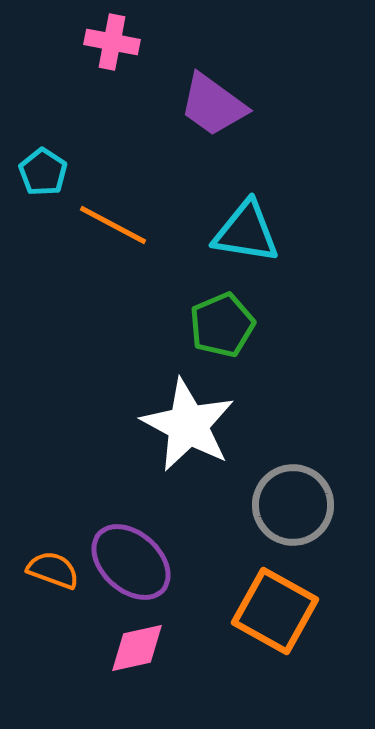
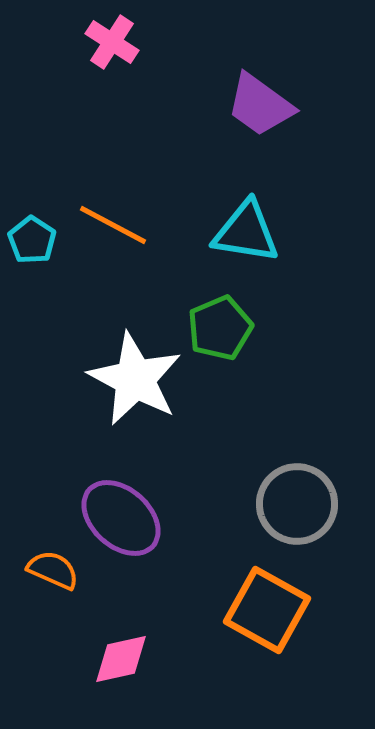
pink cross: rotated 22 degrees clockwise
purple trapezoid: moved 47 px right
cyan pentagon: moved 11 px left, 68 px down
green pentagon: moved 2 px left, 3 px down
white star: moved 53 px left, 46 px up
gray circle: moved 4 px right, 1 px up
purple ellipse: moved 10 px left, 44 px up
orange semicircle: rotated 4 degrees clockwise
orange square: moved 8 px left, 1 px up
pink diamond: moved 16 px left, 11 px down
